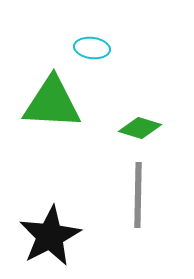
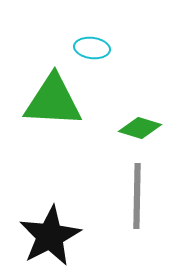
green triangle: moved 1 px right, 2 px up
gray line: moved 1 px left, 1 px down
